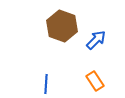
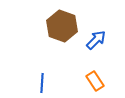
blue line: moved 4 px left, 1 px up
